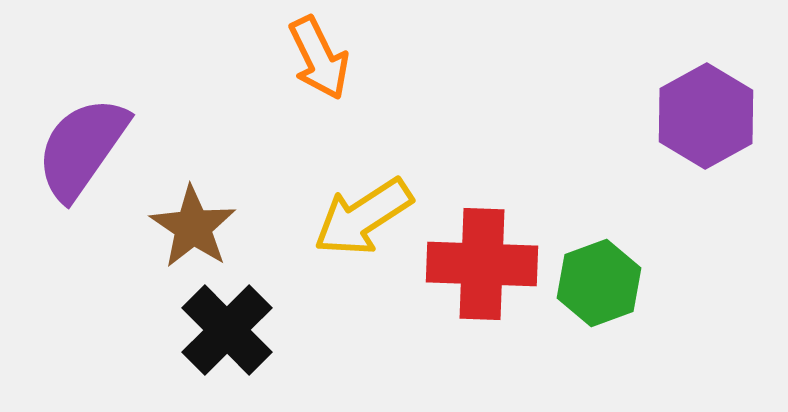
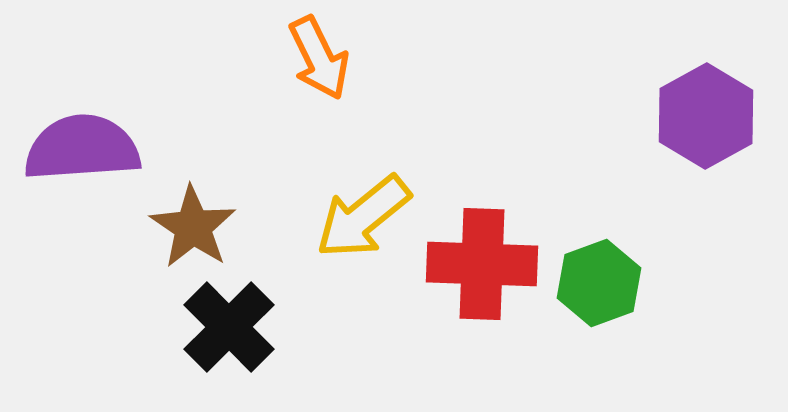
purple semicircle: rotated 51 degrees clockwise
yellow arrow: rotated 6 degrees counterclockwise
black cross: moved 2 px right, 3 px up
